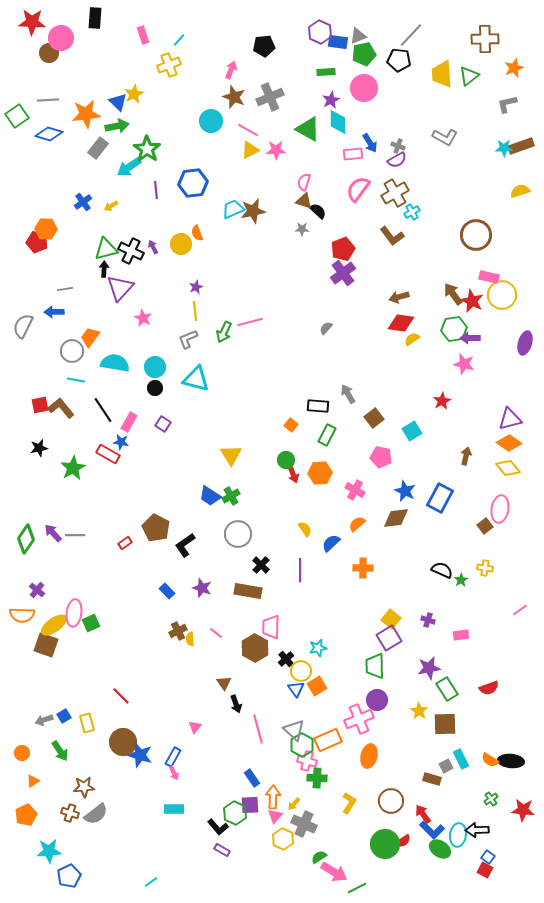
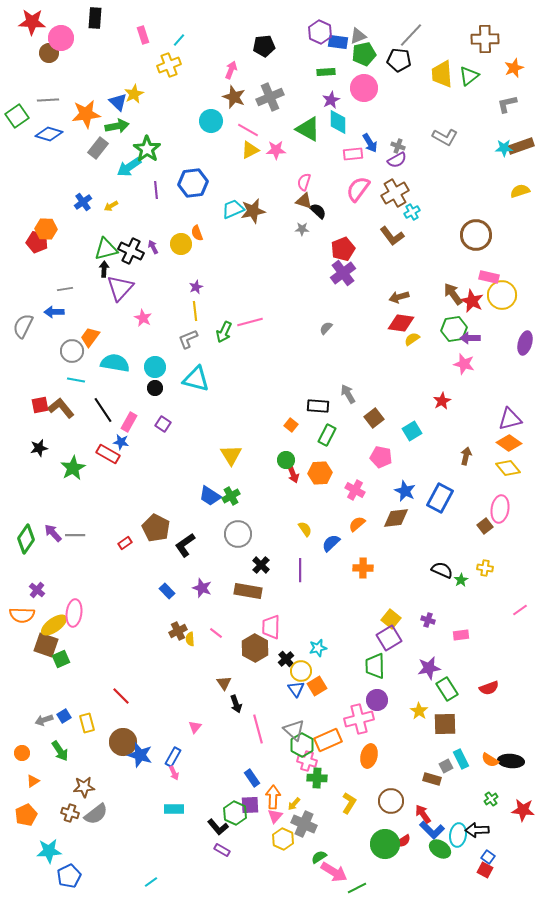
green square at (91, 623): moved 30 px left, 36 px down
pink cross at (359, 719): rotated 8 degrees clockwise
